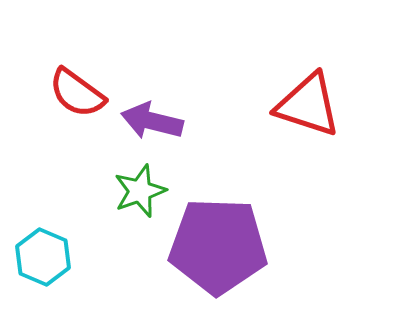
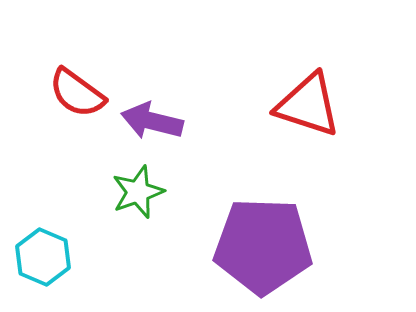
green star: moved 2 px left, 1 px down
purple pentagon: moved 45 px right
